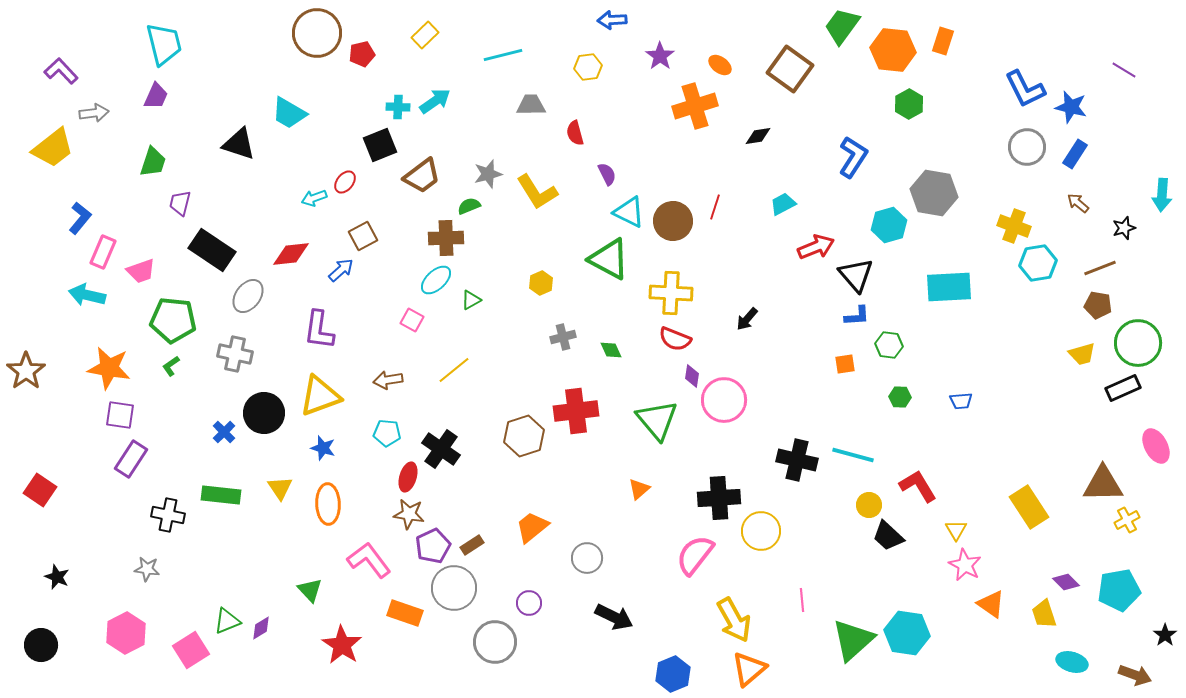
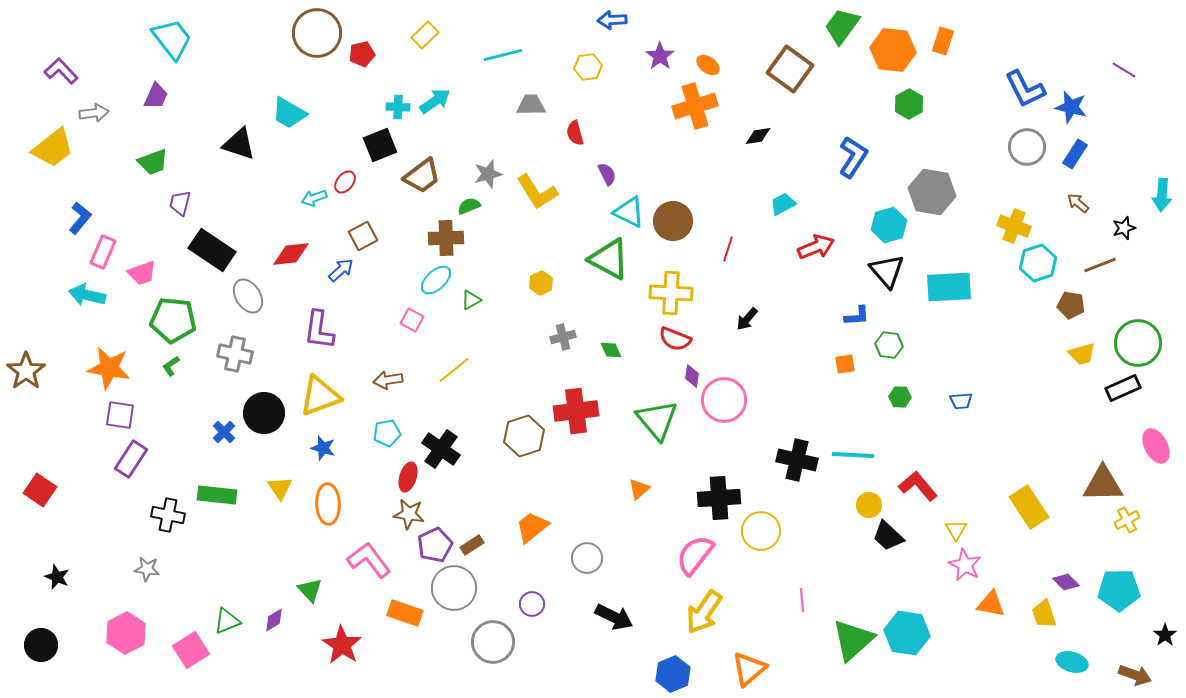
cyan trapezoid at (164, 44): moved 8 px right, 5 px up; rotated 24 degrees counterclockwise
orange ellipse at (720, 65): moved 12 px left
green trapezoid at (153, 162): rotated 52 degrees clockwise
gray hexagon at (934, 193): moved 2 px left, 1 px up
red line at (715, 207): moved 13 px right, 42 px down
cyan hexagon at (1038, 263): rotated 9 degrees counterclockwise
brown line at (1100, 268): moved 3 px up
pink trapezoid at (141, 271): moved 1 px right, 2 px down
black triangle at (856, 275): moved 31 px right, 4 px up
gray ellipse at (248, 296): rotated 68 degrees counterclockwise
brown pentagon at (1098, 305): moved 27 px left
cyan pentagon at (387, 433): rotated 16 degrees counterclockwise
cyan line at (853, 455): rotated 12 degrees counterclockwise
red L-shape at (918, 486): rotated 9 degrees counterclockwise
green rectangle at (221, 495): moved 4 px left
purple pentagon at (433, 546): moved 2 px right, 1 px up
cyan pentagon at (1119, 590): rotated 9 degrees clockwise
purple circle at (529, 603): moved 3 px right, 1 px down
orange triangle at (991, 604): rotated 24 degrees counterclockwise
yellow arrow at (734, 620): moved 30 px left, 8 px up; rotated 63 degrees clockwise
purple diamond at (261, 628): moved 13 px right, 8 px up
gray circle at (495, 642): moved 2 px left
